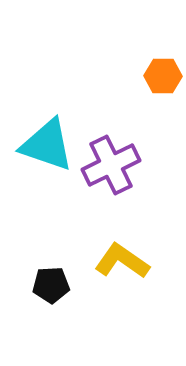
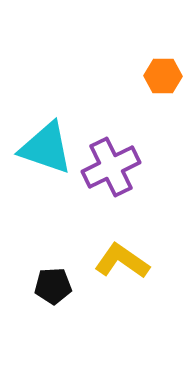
cyan triangle: moved 1 px left, 3 px down
purple cross: moved 2 px down
black pentagon: moved 2 px right, 1 px down
